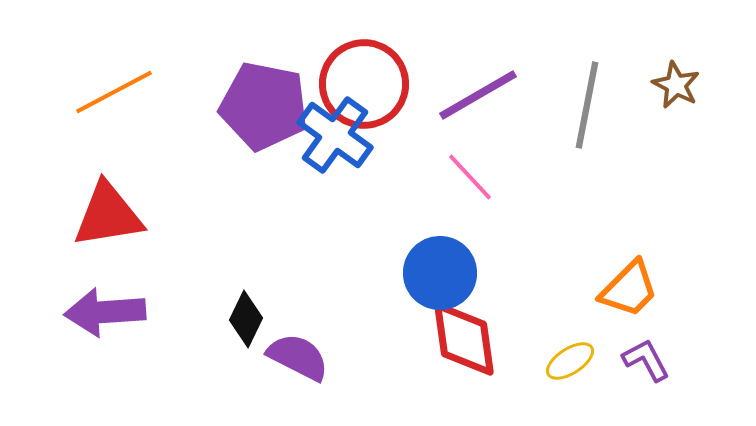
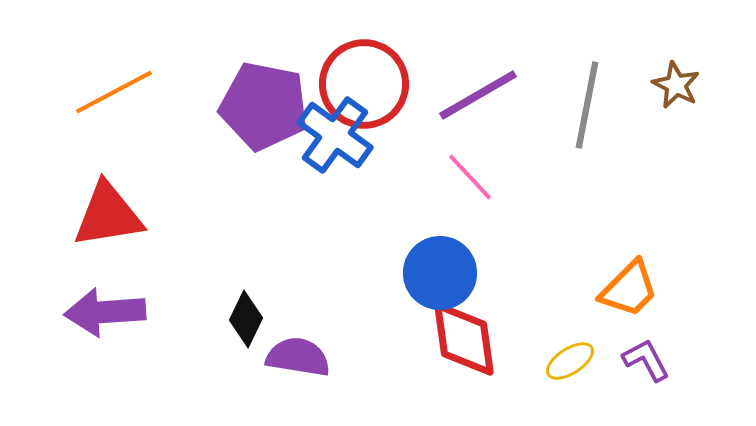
purple semicircle: rotated 18 degrees counterclockwise
